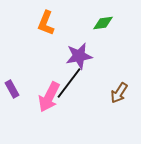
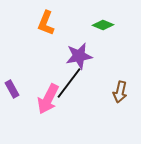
green diamond: moved 2 px down; rotated 30 degrees clockwise
brown arrow: moved 1 px right, 1 px up; rotated 20 degrees counterclockwise
pink arrow: moved 1 px left, 2 px down
